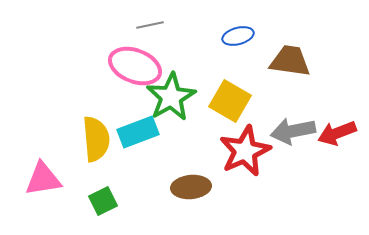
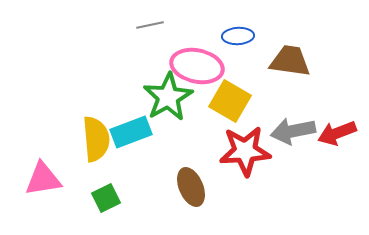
blue ellipse: rotated 12 degrees clockwise
pink ellipse: moved 62 px right; rotated 9 degrees counterclockwise
green star: moved 3 px left
cyan rectangle: moved 7 px left
red star: rotated 21 degrees clockwise
brown ellipse: rotated 72 degrees clockwise
green square: moved 3 px right, 3 px up
